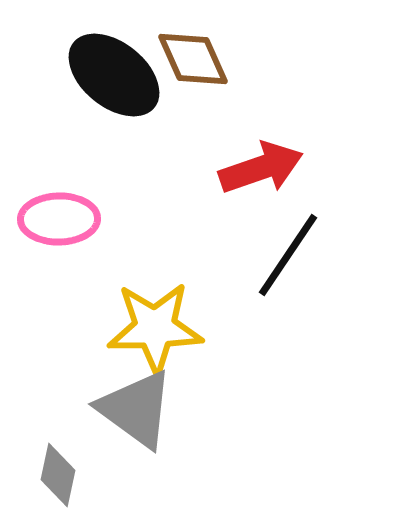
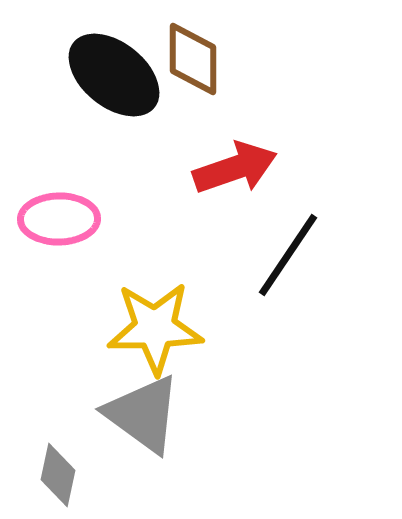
brown diamond: rotated 24 degrees clockwise
red arrow: moved 26 px left
gray triangle: moved 7 px right, 5 px down
